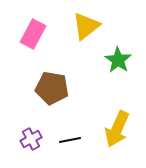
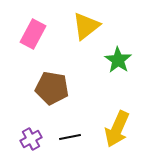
black line: moved 3 px up
